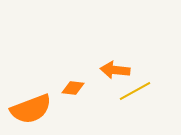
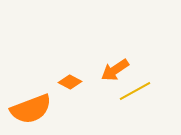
orange arrow: rotated 40 degrees counterclockwise
orange diamond: moved 3 px left, 6 px up; rotated 20 degrees clockwise
